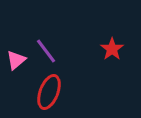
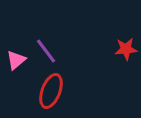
red star: moved 14 px right; rotated 30 degrees clockwise
red ellipse: moved 2 px right, 1 px up
